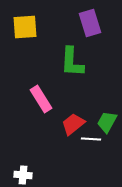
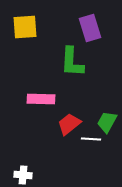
purple rectangle: moved 5 px down
pink rectangle: rotated 56 degrees counterclockwise
red trapezoid: moved 4 px left
